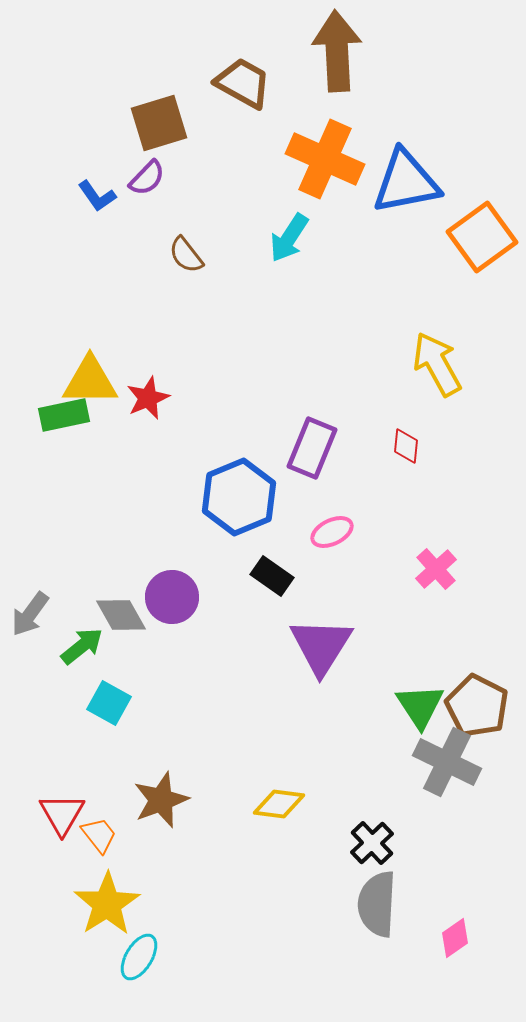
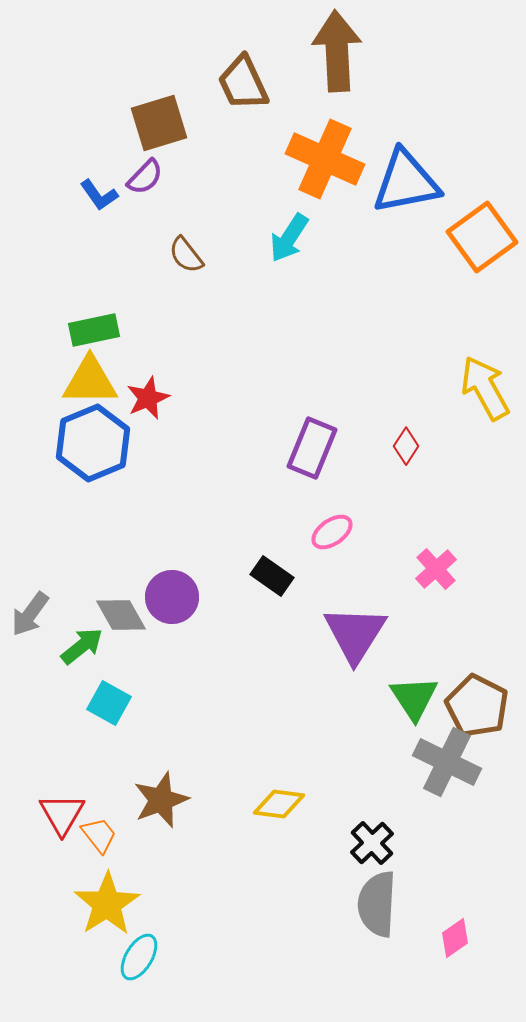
brown trapezoid: rotated 144 degrees counterclockwise
purple semicircle: moved 2 px left, 1 px up
blue L-shape: moved 2 px right, 1 px up
yellow arrow: moved 48 px right, 24 px down
green rectangle: moved 30 px right, 85 px up
red diamond: rotated 27 degrees clockwise
blue hexagon: moved 146 px left, 54 px up
pink ellipse: rotated 9 degrees counterclockwise
purple triangle: moved 34 px right, 12 px up
green triangle: moved 6 px left, 8 px up
